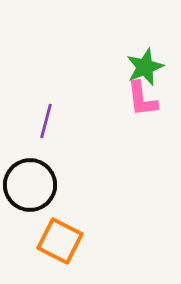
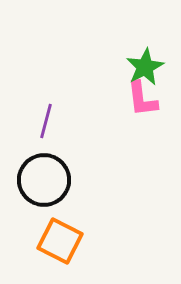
green star: rotated 6 degrees counterclockwise
black circle: moved 14 px right, 5 px up
